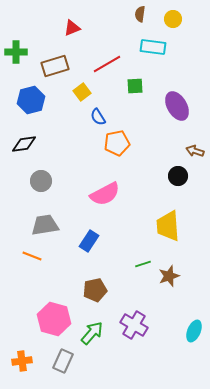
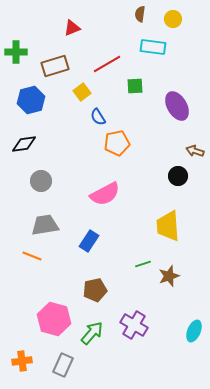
gray rectangle: moved 4 px down
